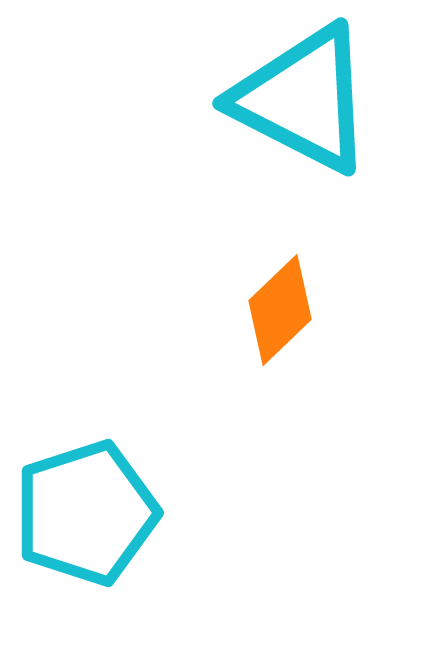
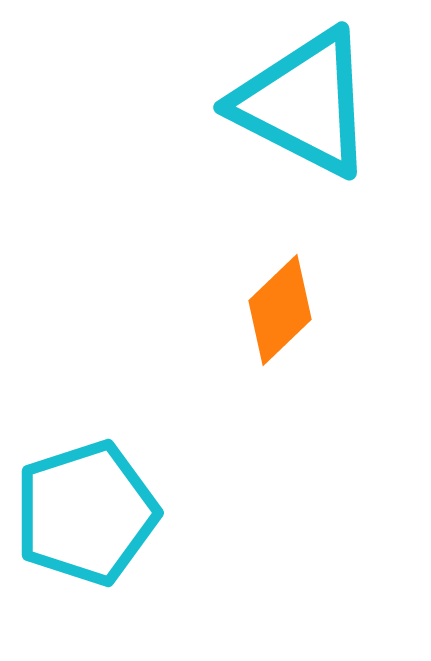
cyan triangle: moved 1 px right, 4 px down
